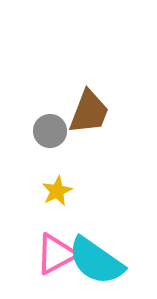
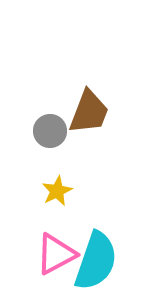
cyan semicircle: rotated 106 degrees counterclockwise
